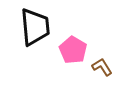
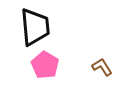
pink pentagon: moved 28 px left, 15 px down
